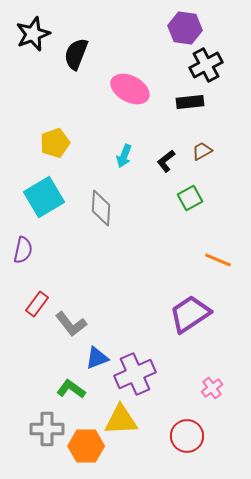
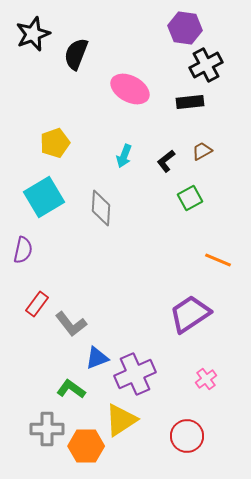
pink cross: moved 6 px left, 9 px up
yellow triangle: rotated 30 degrees counterclockwise
